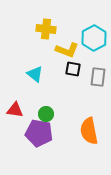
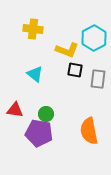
yellow cross: moved 13 px left
black square: moved 2 px right, 1 px down
gray rectangle: moved 2 px down
